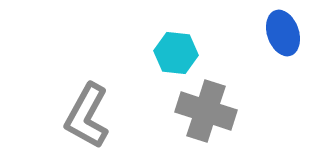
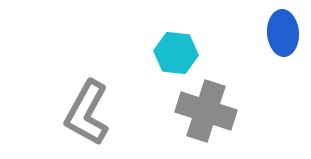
blue ellipse: rotated 15 degrees clockwise
gray L-shape: moved 3 px up
